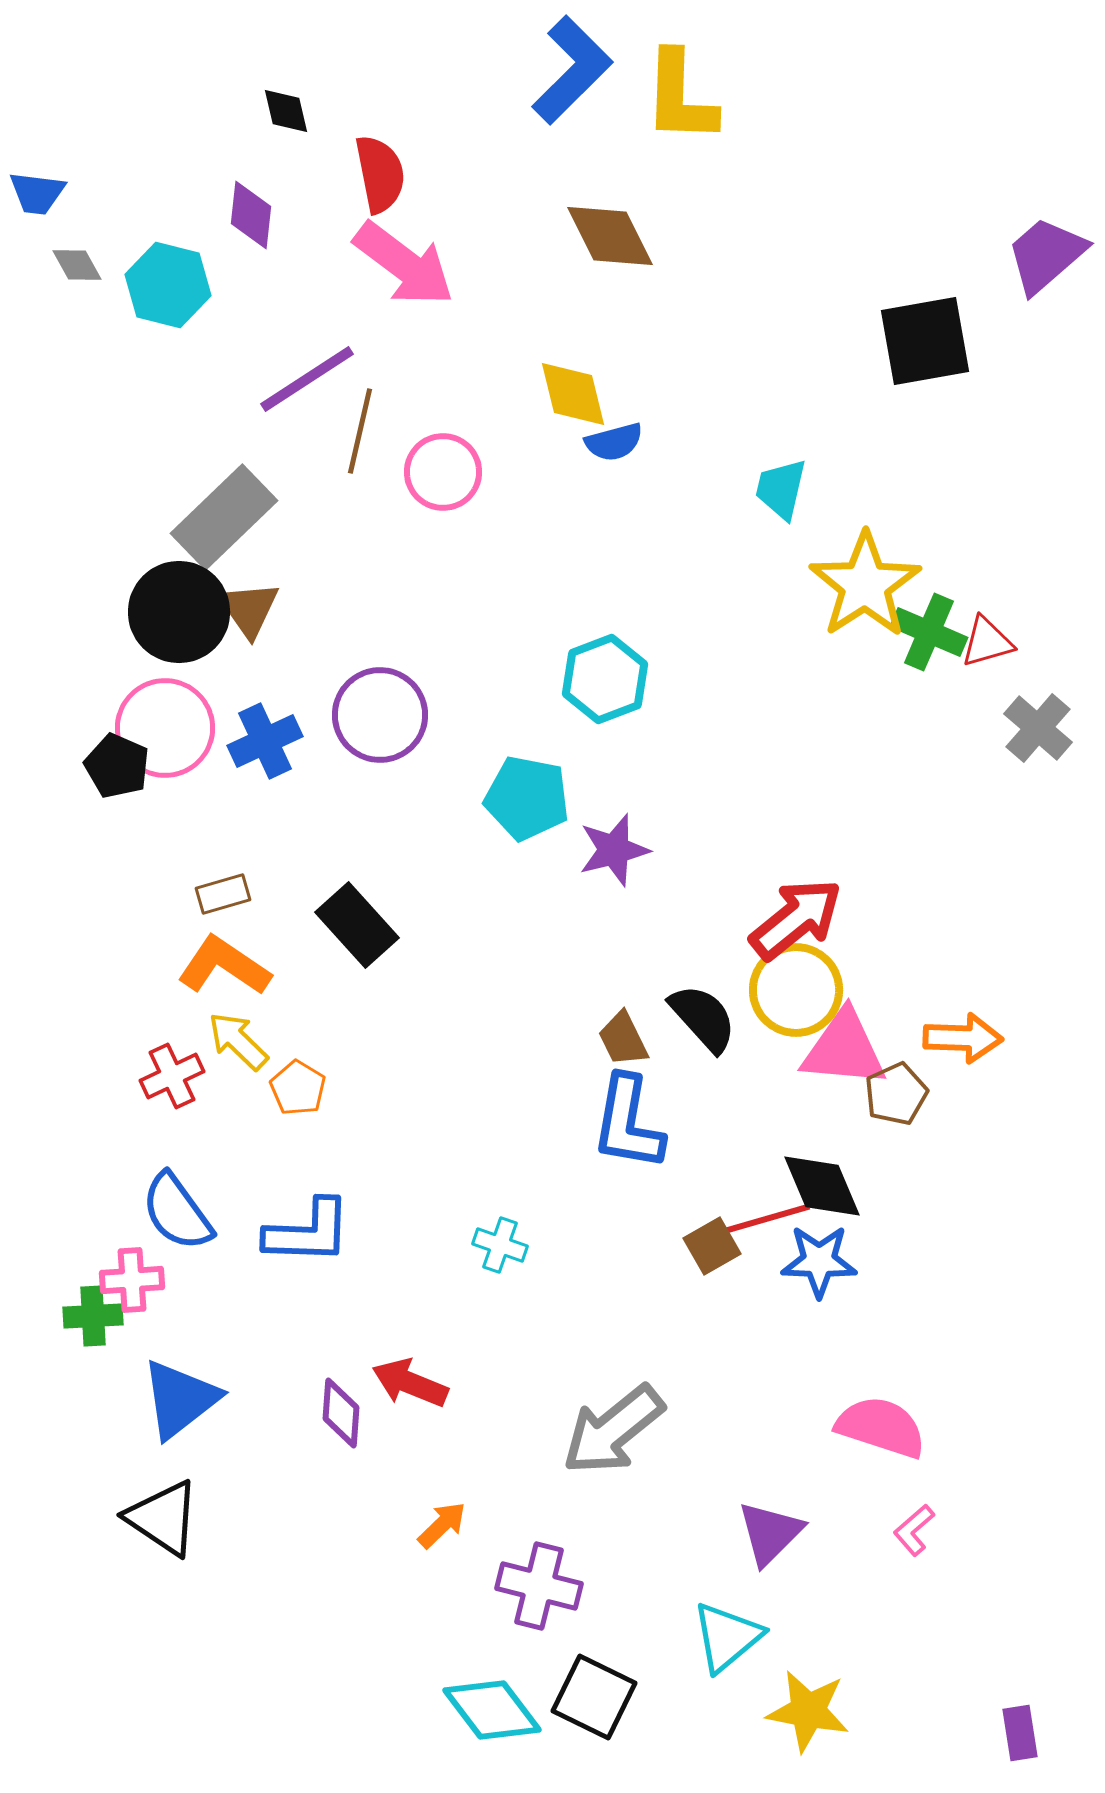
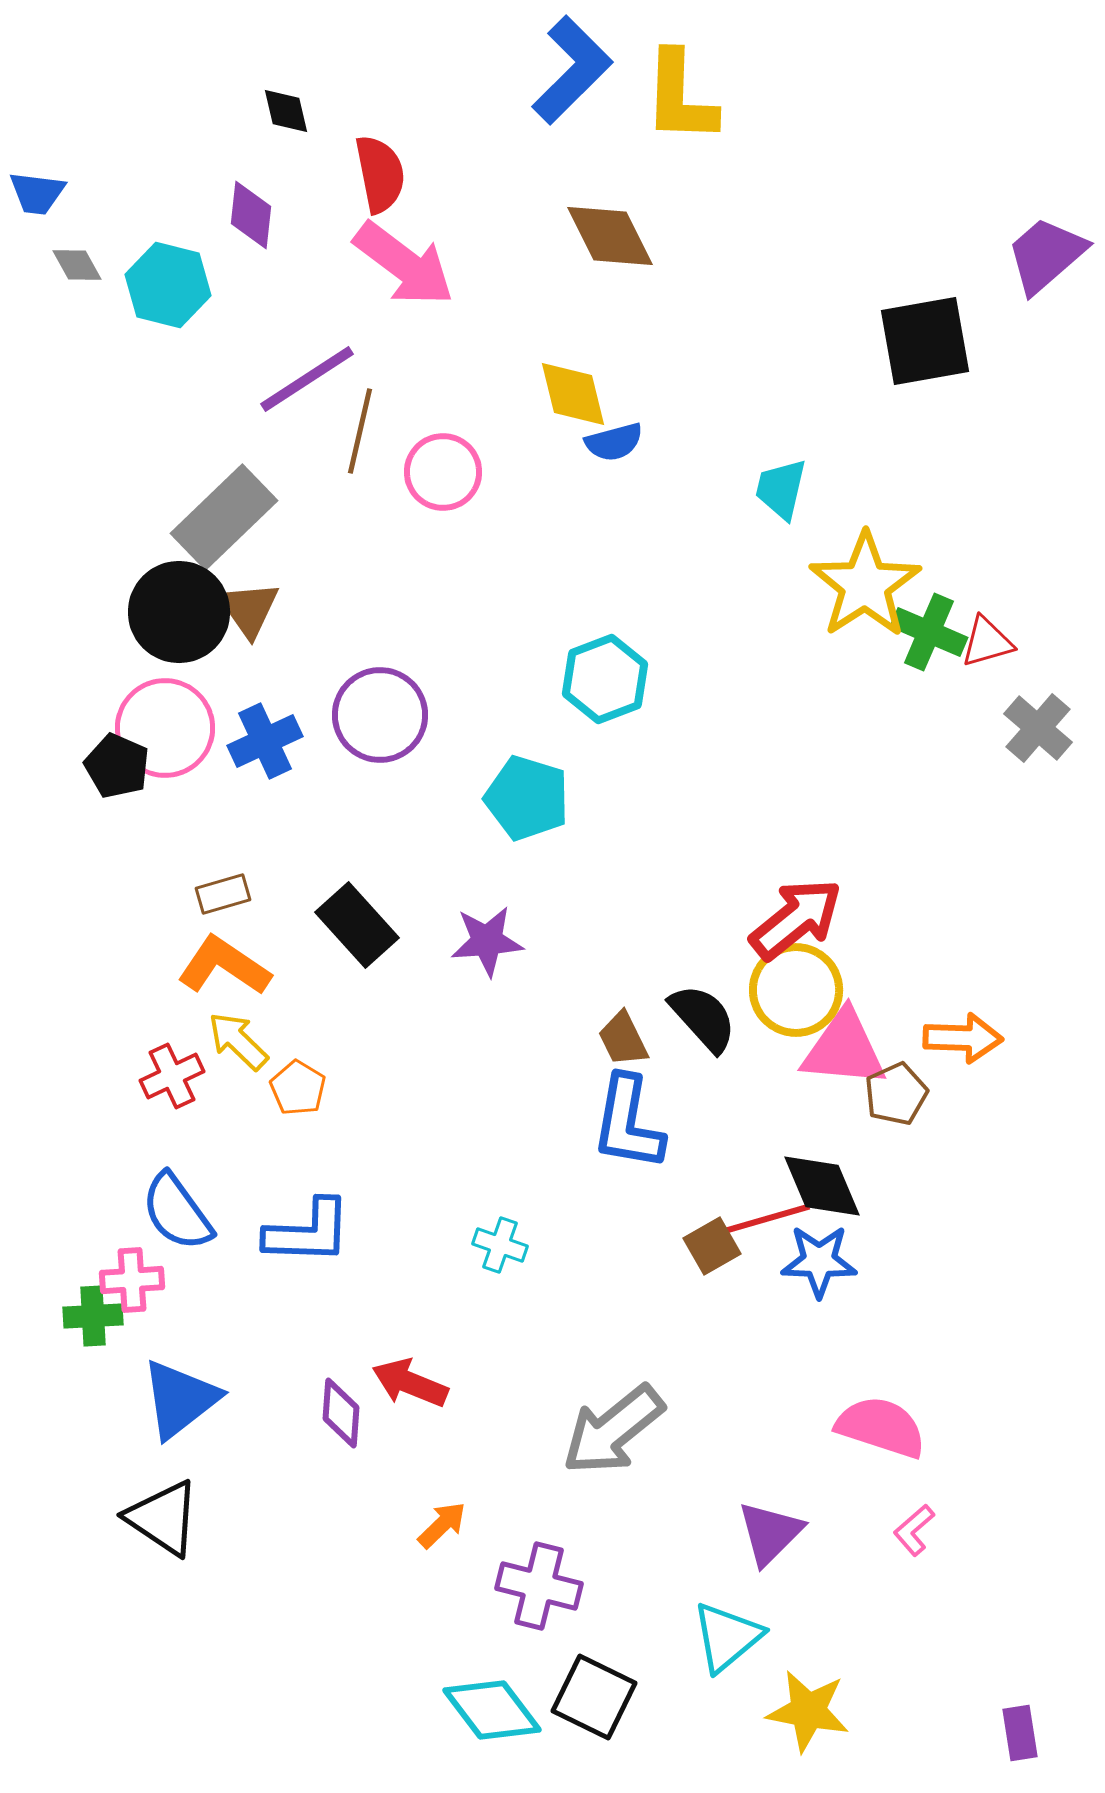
cyan pentagon at (527, 798): rotated 6 degrees clockwise
purple star at (614, 850): moved 127 px left, 91 px down; rotated 10 degrees clockwise
